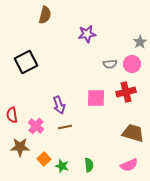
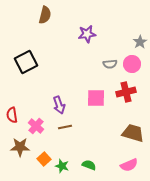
green semicircle: rotated 64 degrees counterclockwise
